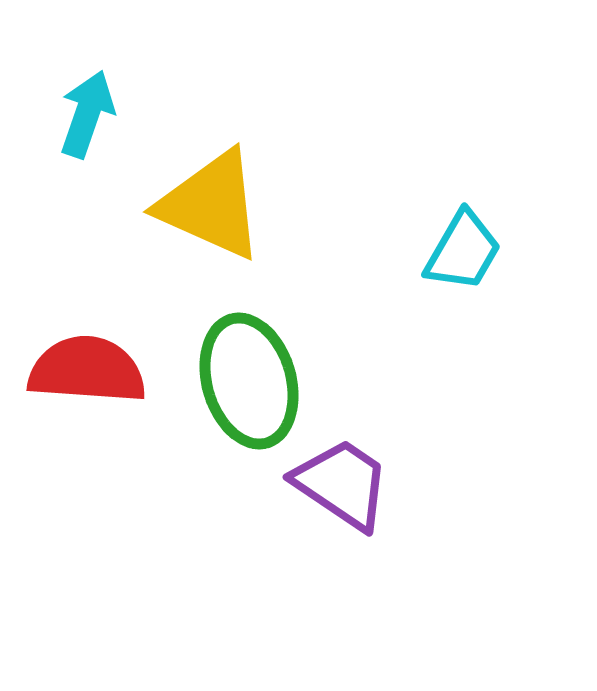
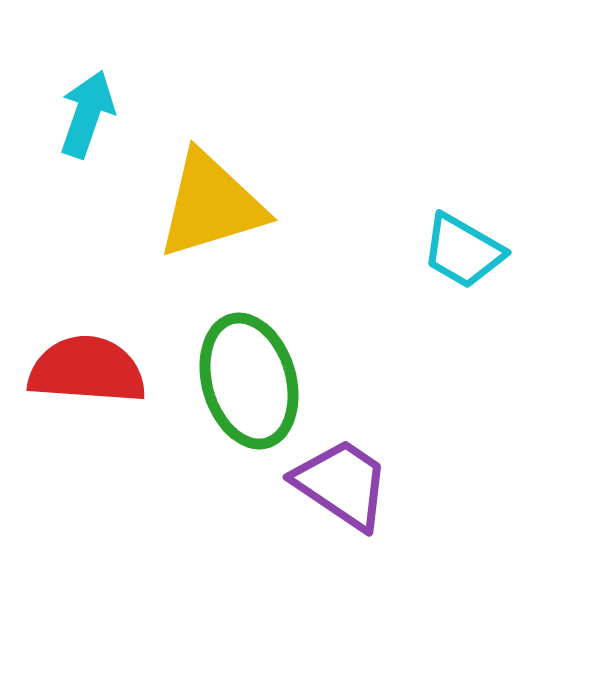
yellow triangle: rotated 41 degrees counterclockwise
cyan trapezoid: rotated 90 degrees clockwise
